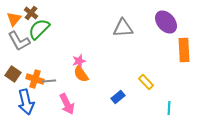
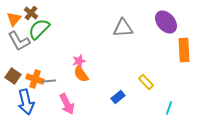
brown square: moved 2 px down
cyan line: rotated 16 degrees clockwise
